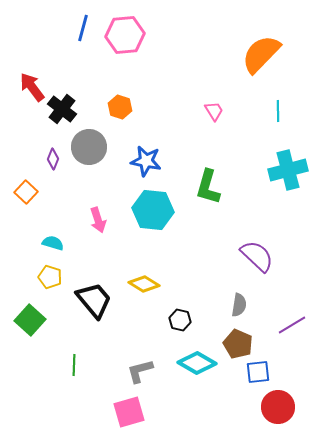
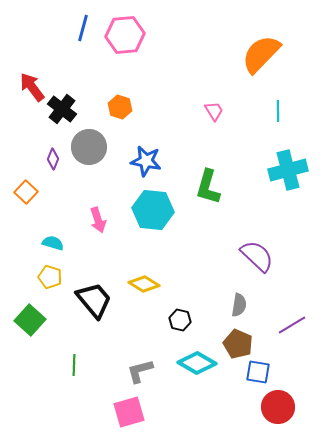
blue square: rotated 15 degrees clockwise
